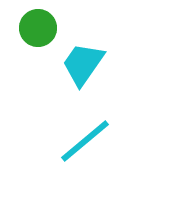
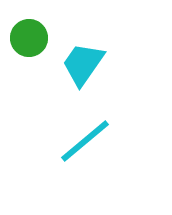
green circle: moved 9 px left, 10 px down
